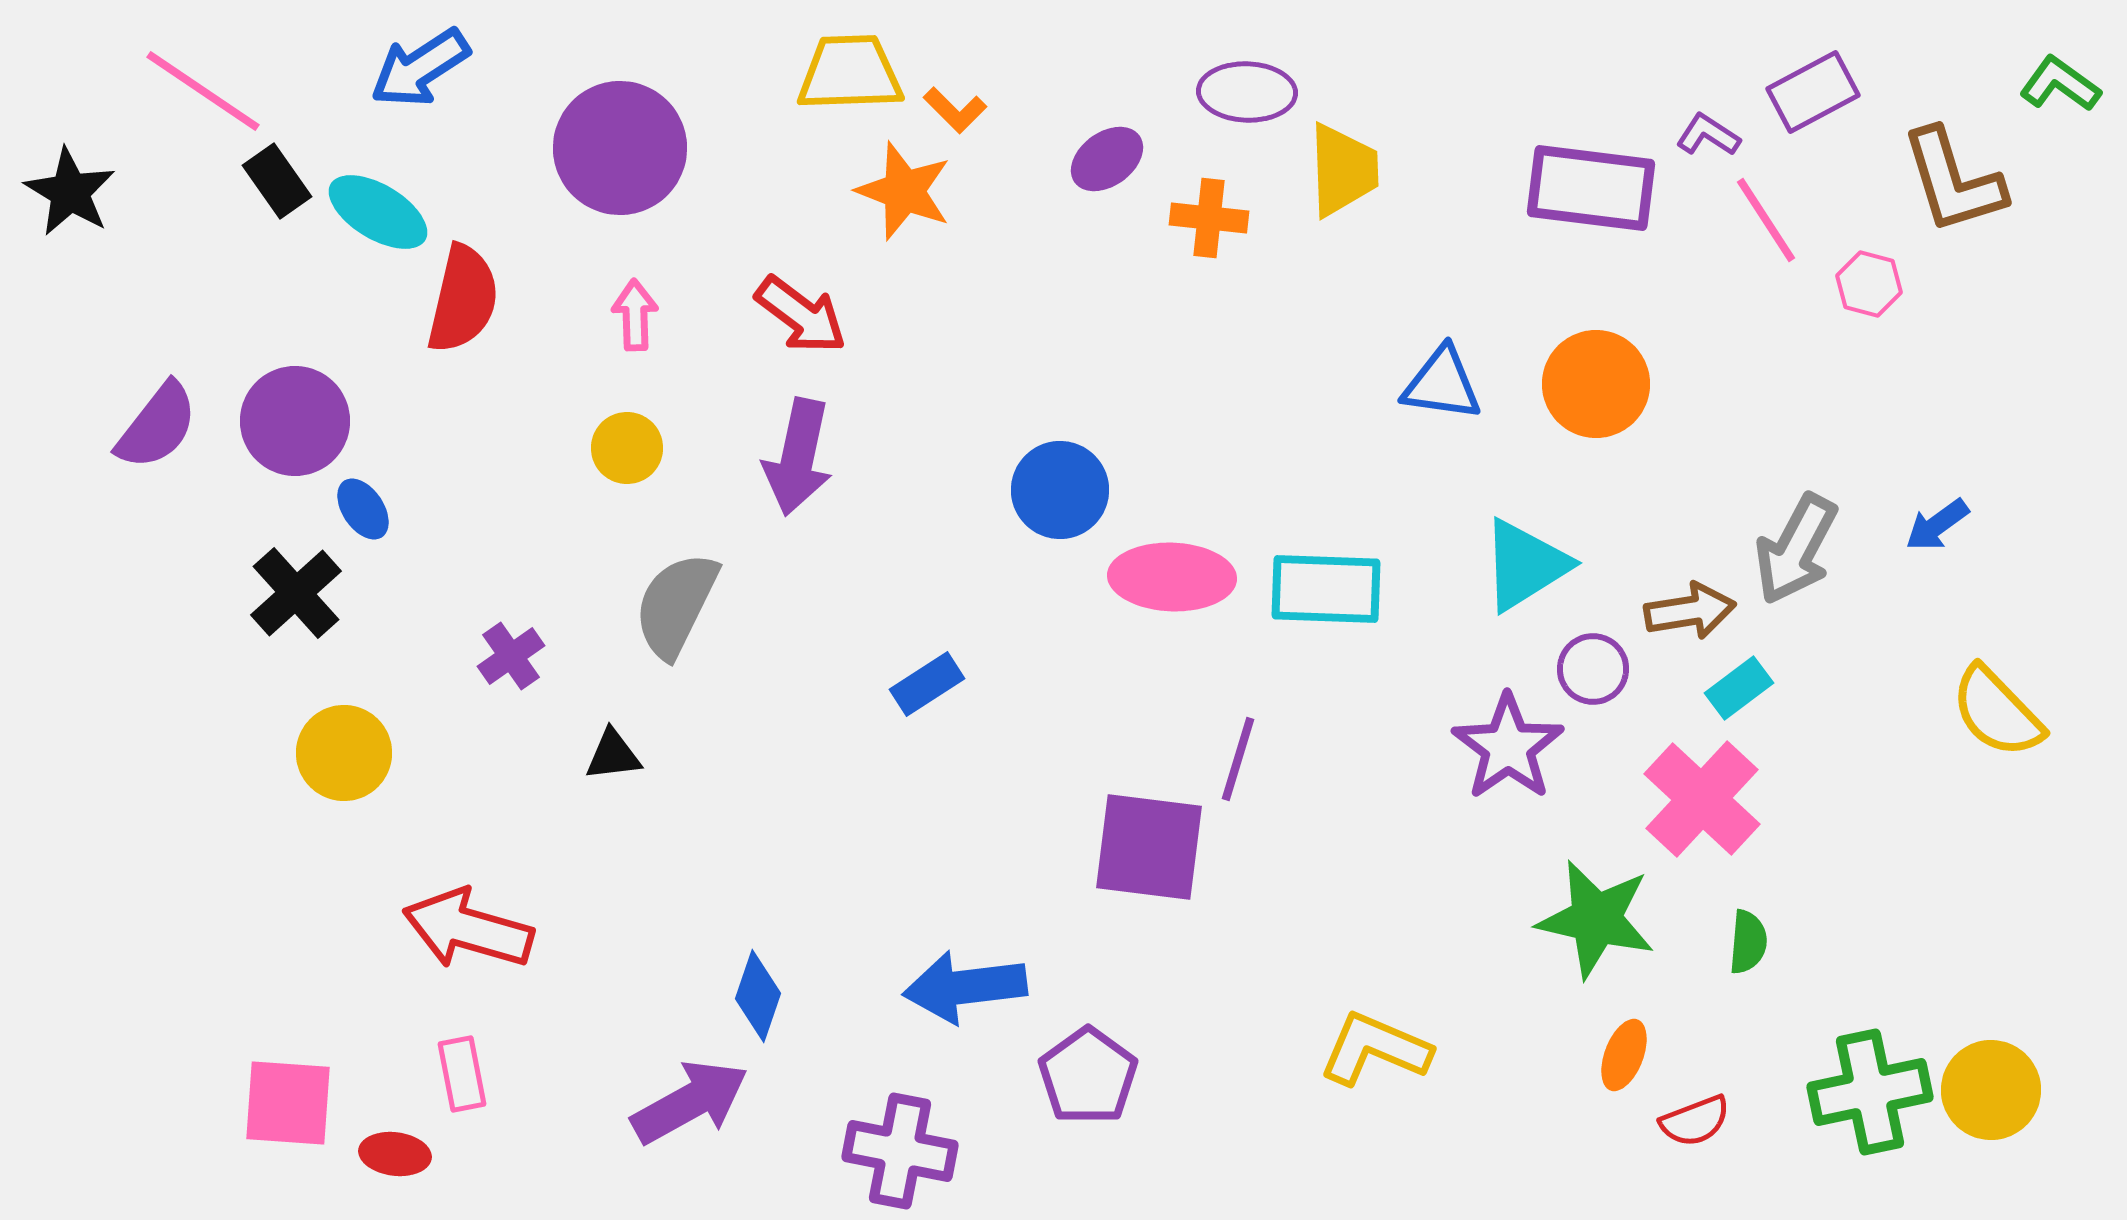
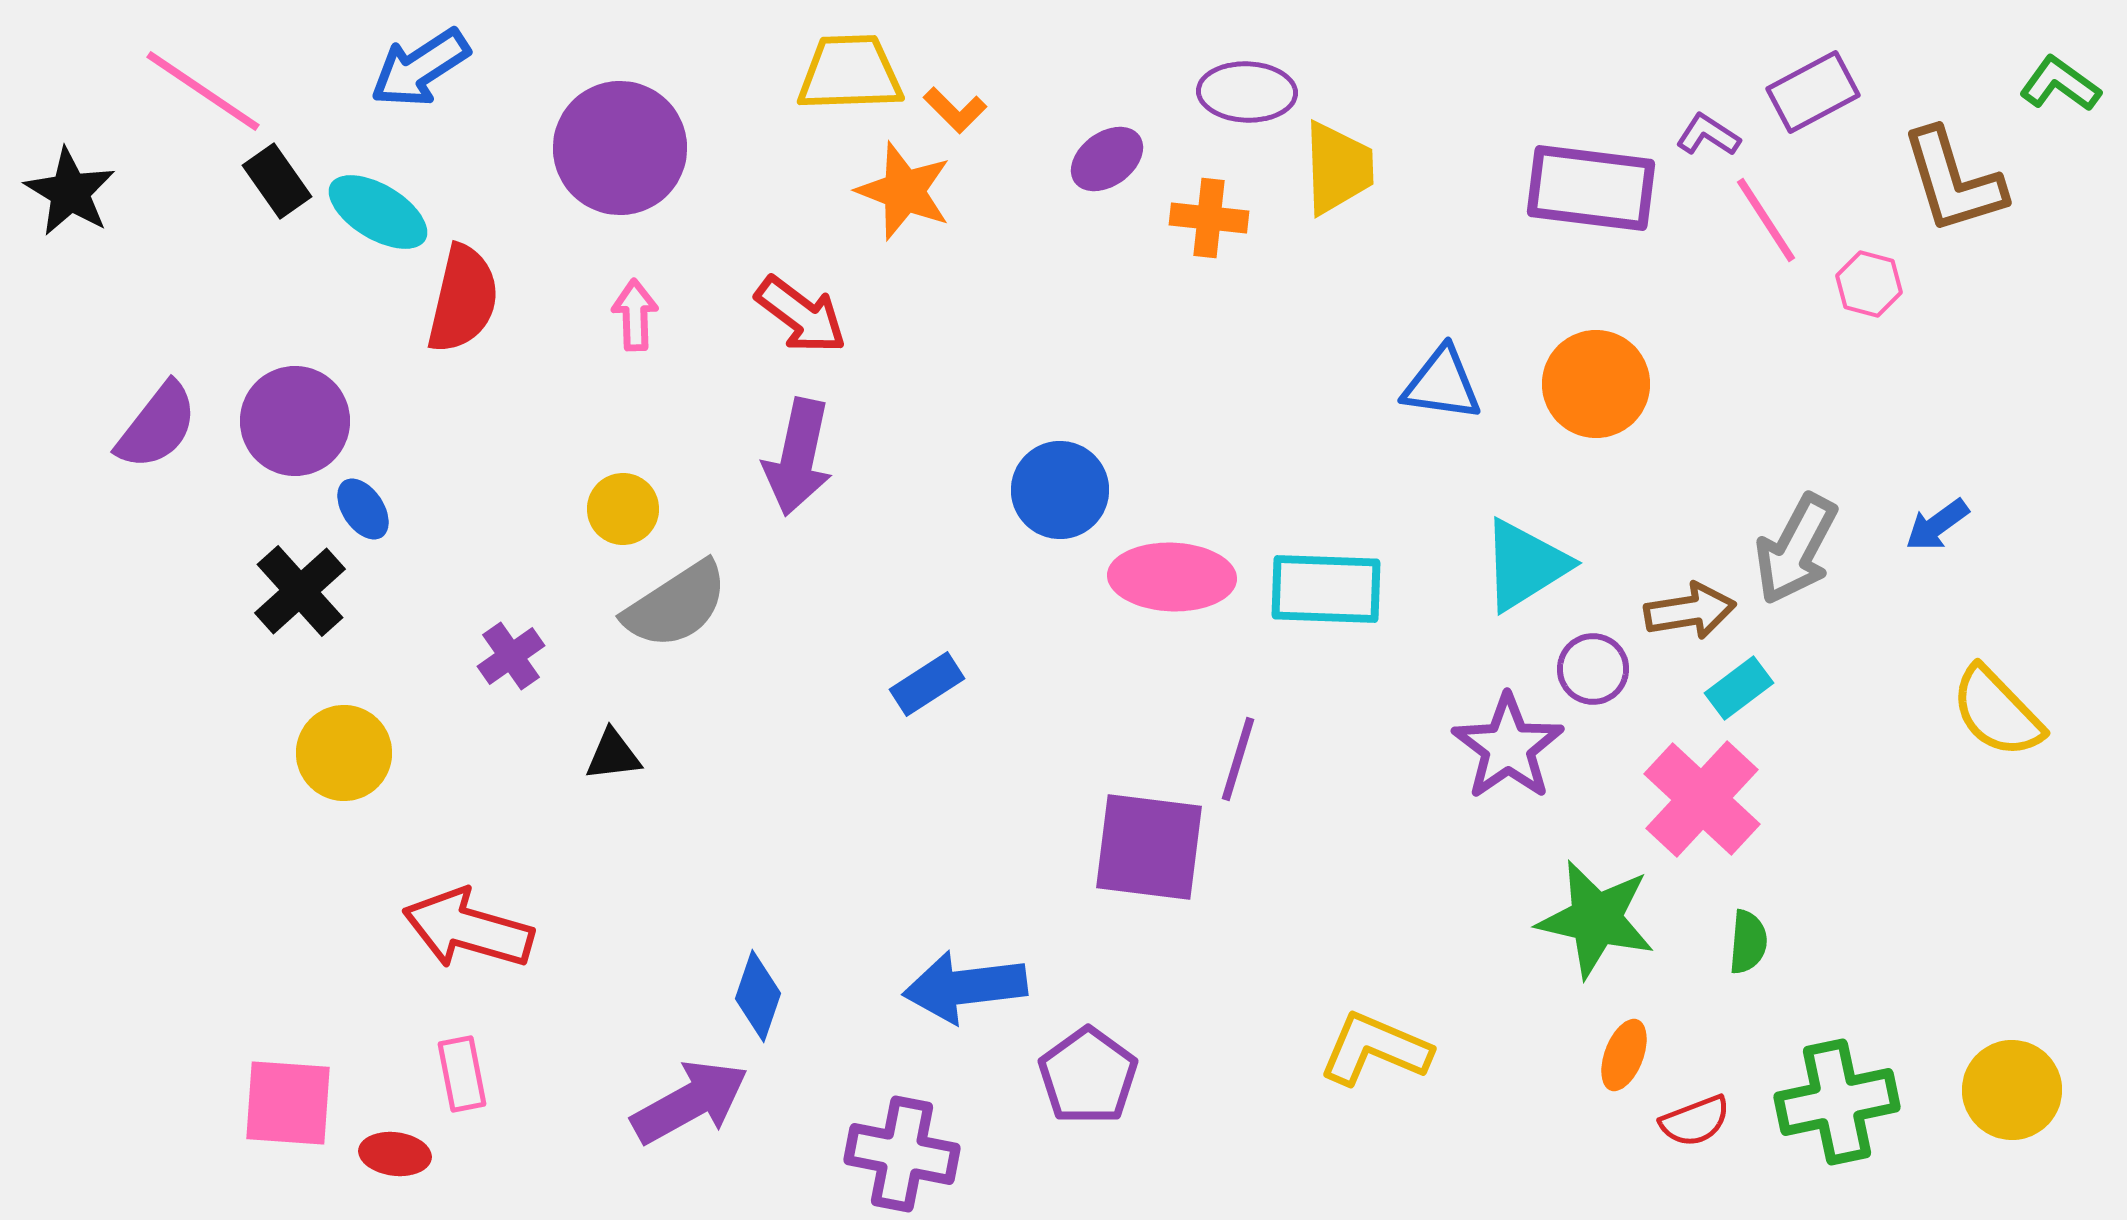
yellow trapezoid at (1343, 170): moved 5 px left, 2 px up
yellow circle at (627, 448): moved 4 px left, 61 px down
black cross at (296, 593): moved 4 px right, 2 px up
gray semicircle at (676, 605): rotated 149 degrees counterclockwise
yellow circle at (1991, 1090): moved 21 px right
green cross at (1870, 1092): moved 33 px left, 10 px down
purple cross at (900, 1151): moved 2 px right, 3 px down
